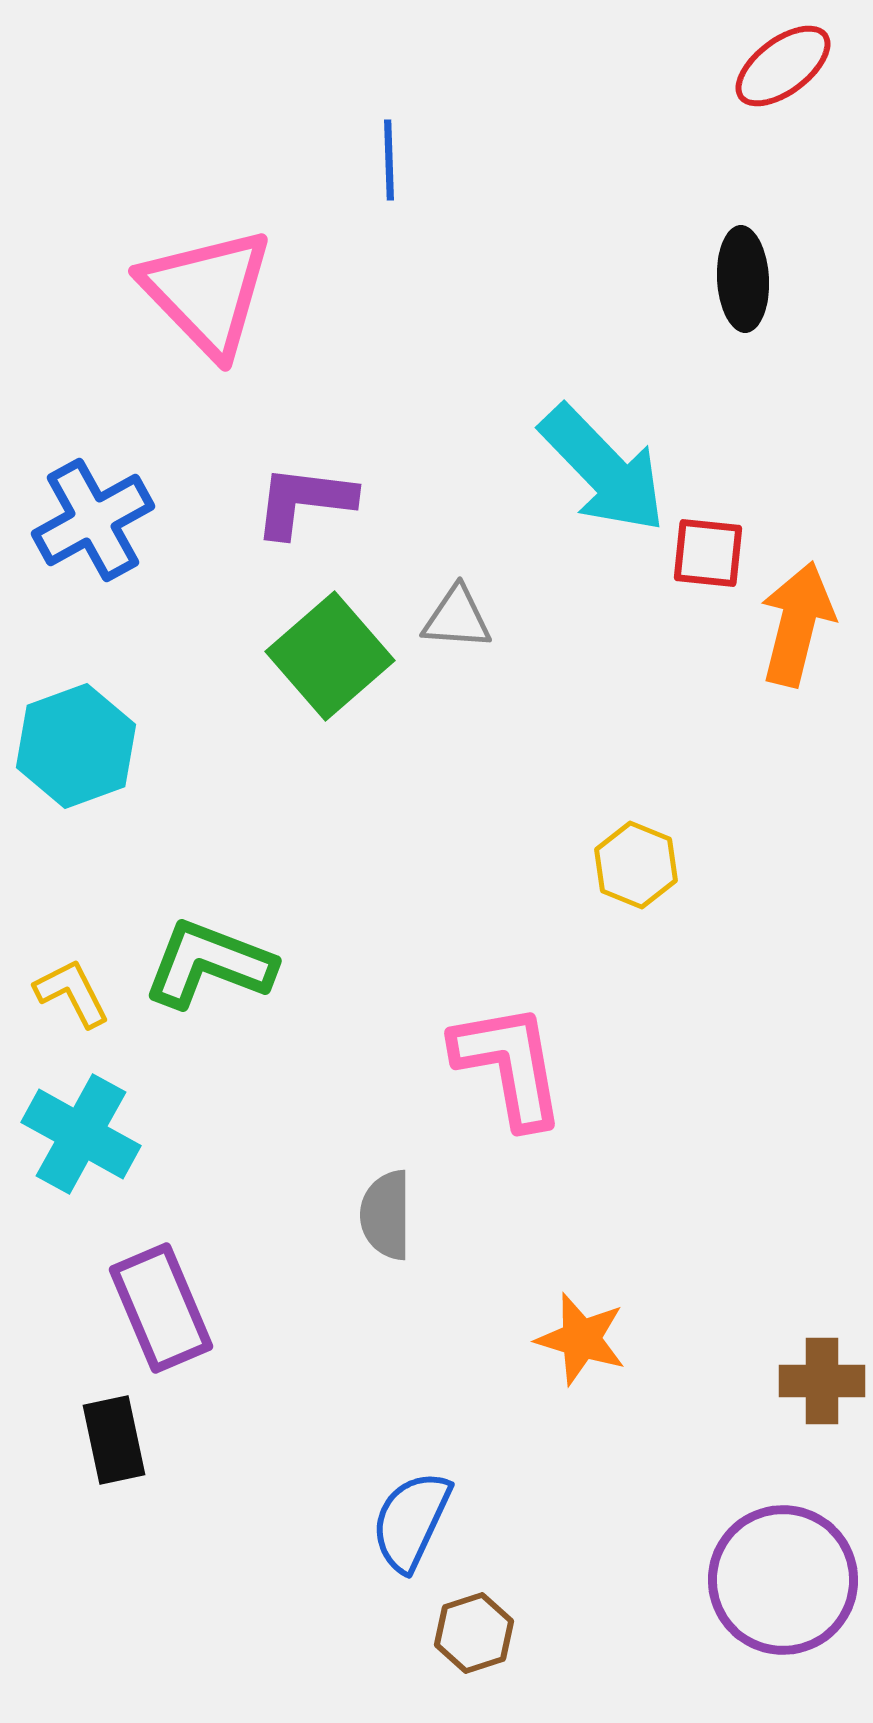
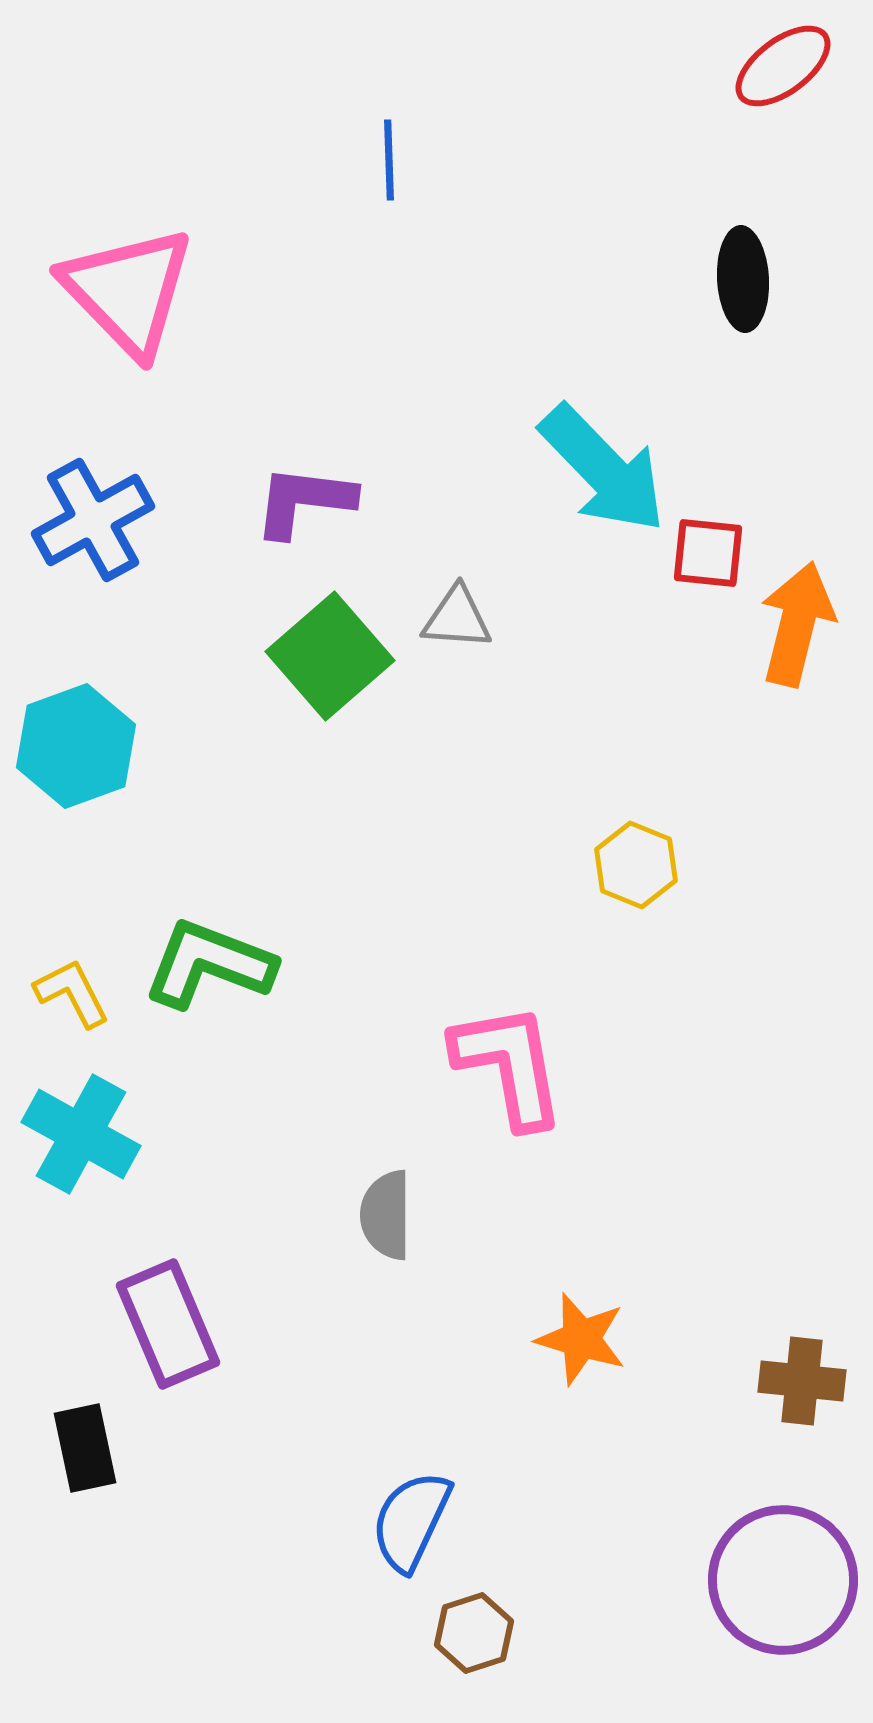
pink triangle: moved 79 px left, 1 px up
purple rectangle: moved 7 px right, 16 px down
brown cross: moved 20 px left; rotated 6 degrees clockwise
black rectangle: moved 29 px left, 8 px down
